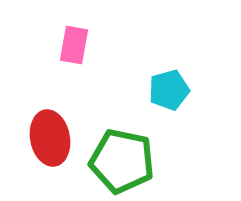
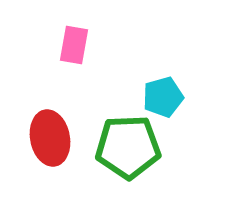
cyan pentagon: moved 6 px left, 7 px down
green pentagon: moved 6 px right, 14 px up; rotated 14 degrees counterclockwise
